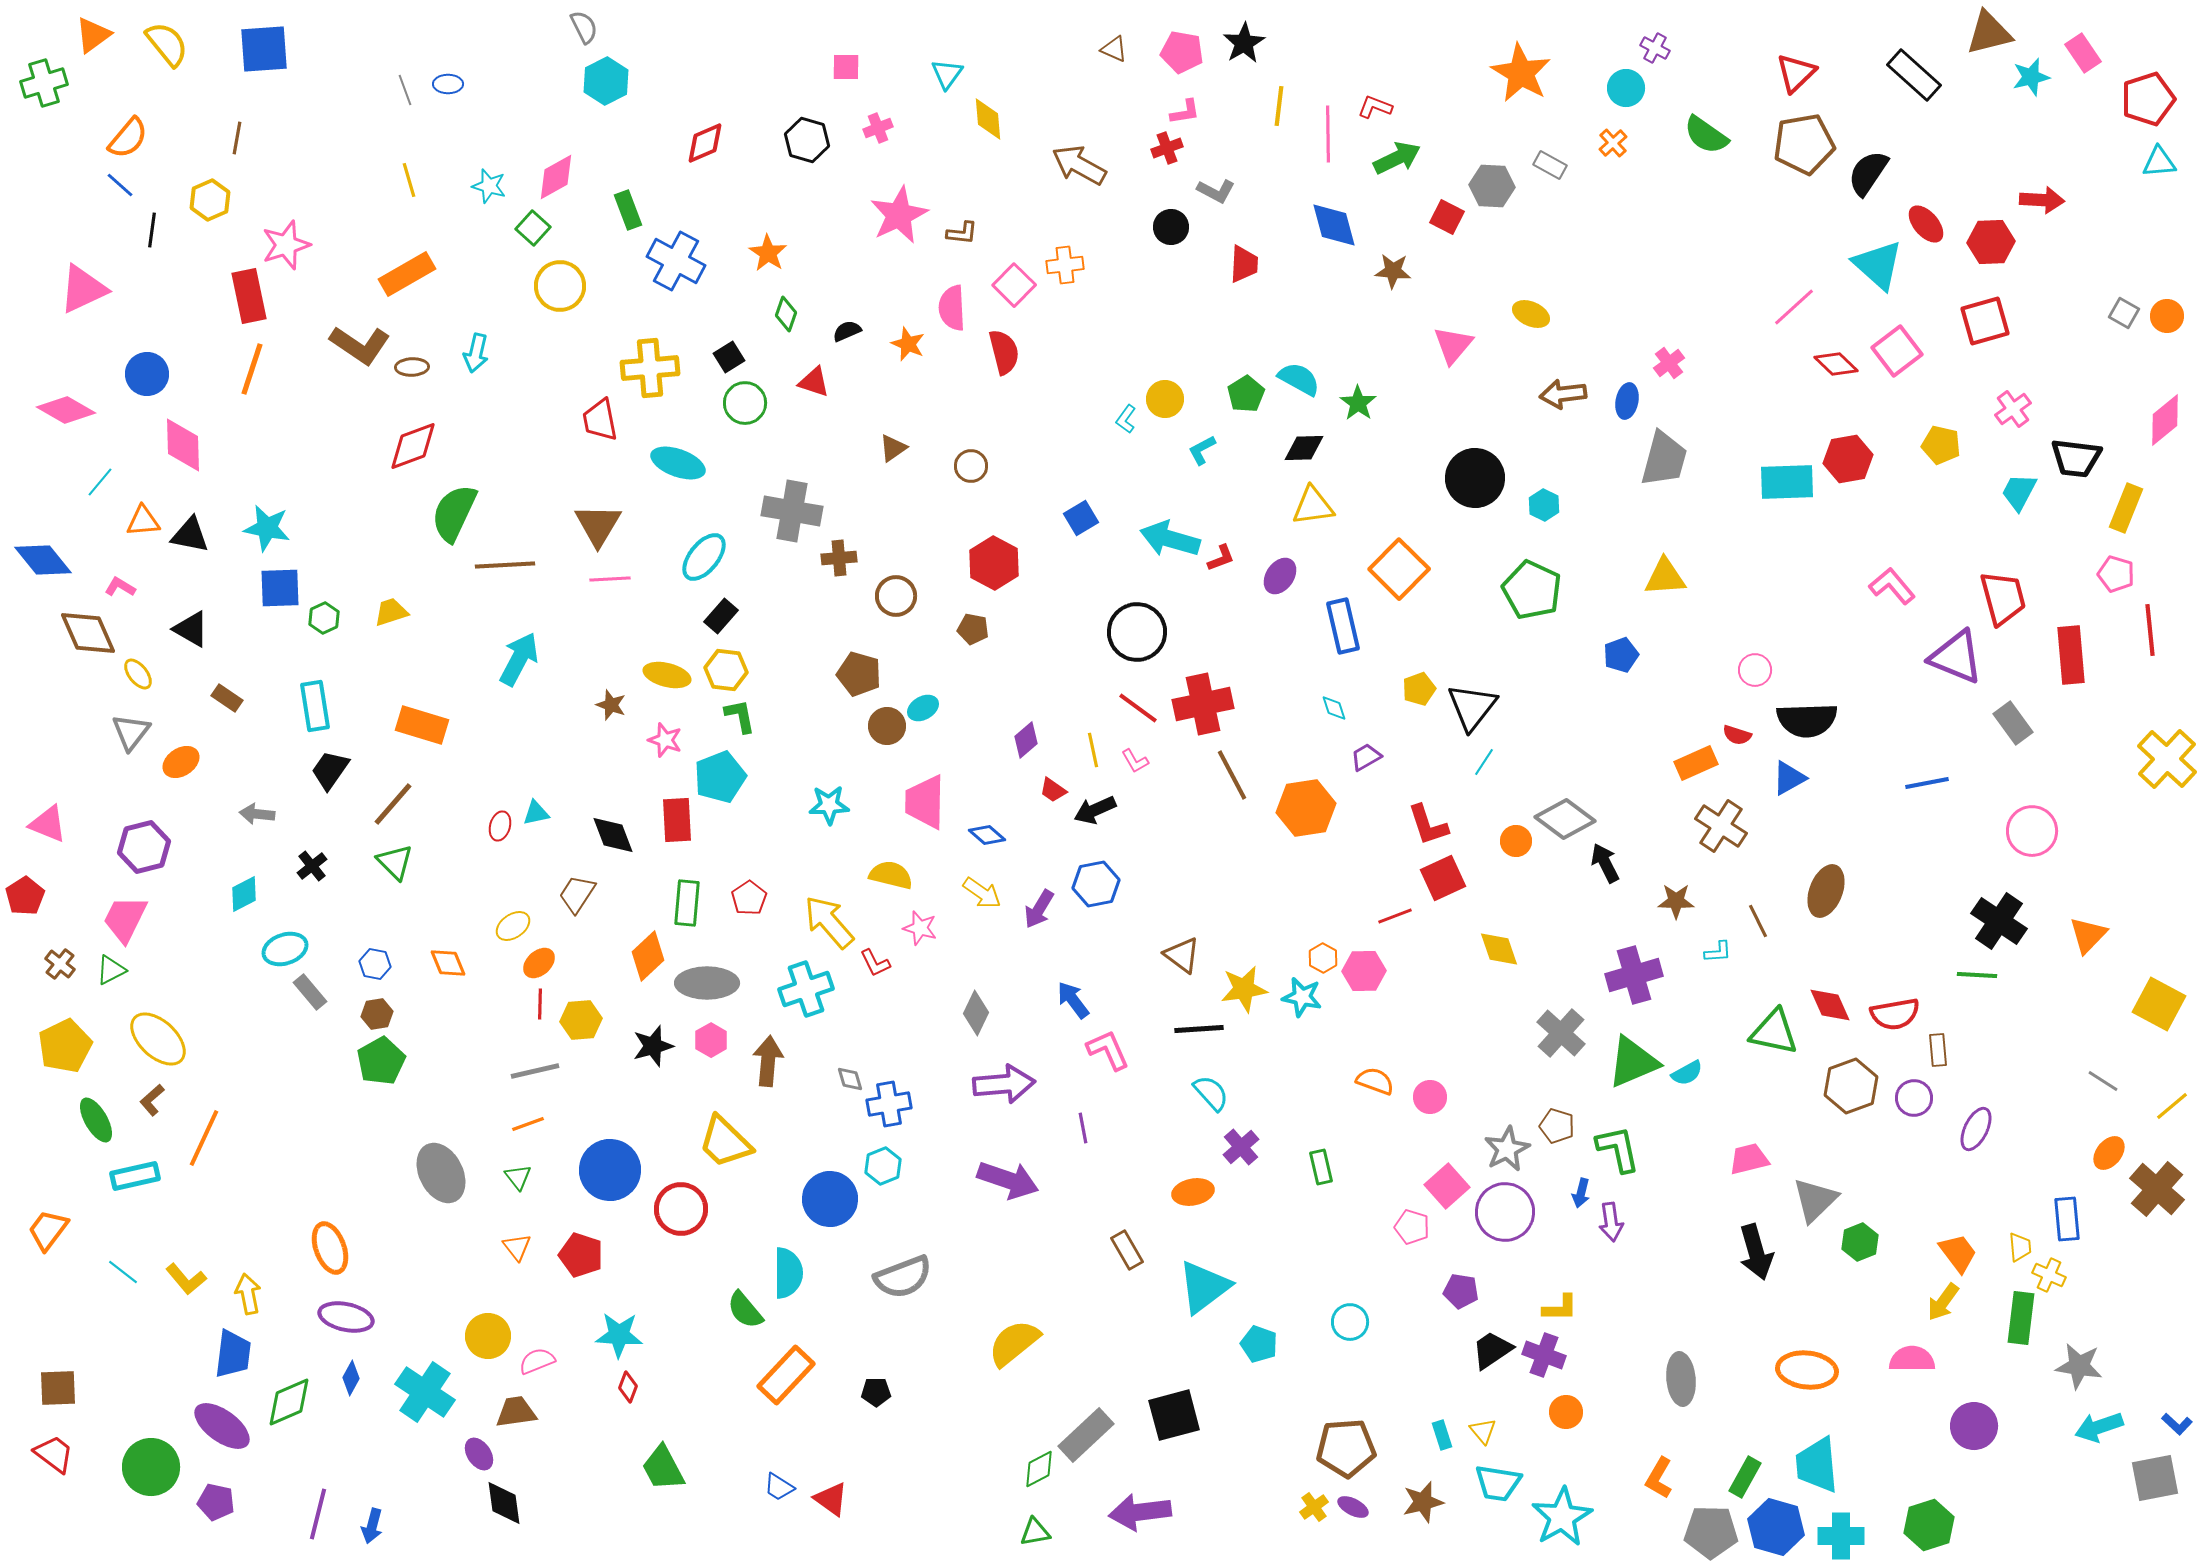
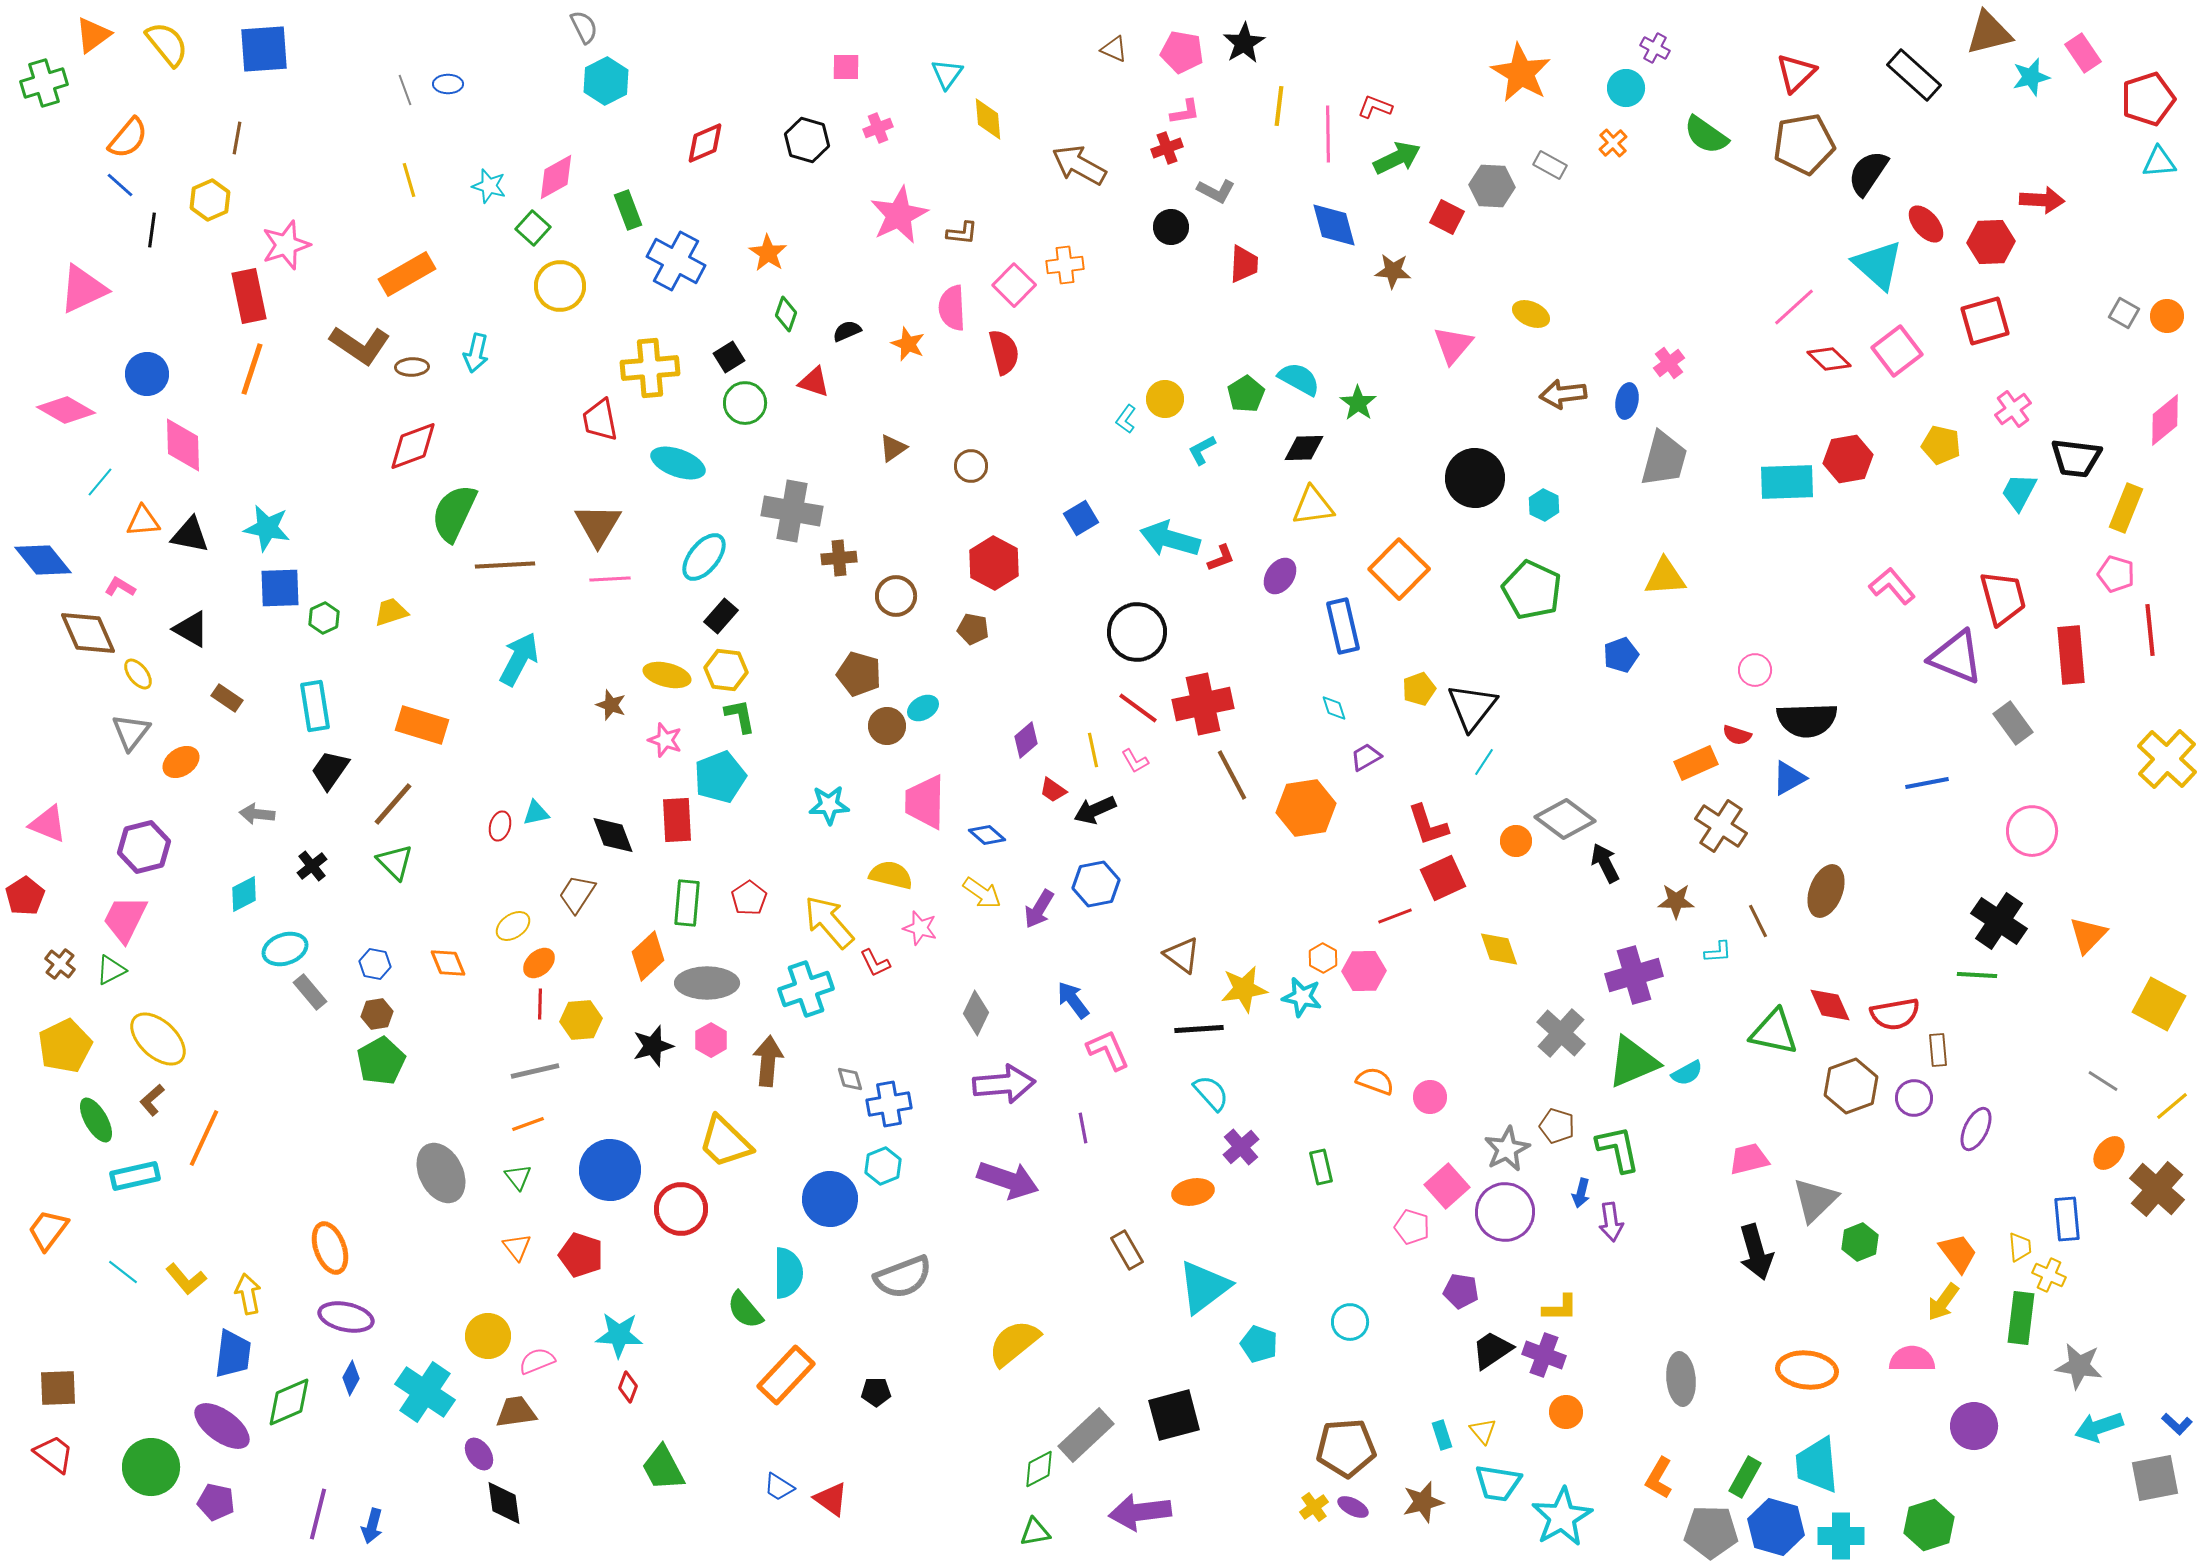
red diamond at (1836, 364): moved 7 px left, 5 px up
